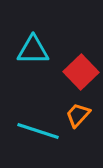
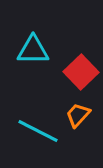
cyan line: rotated 9 degrees clockwise
